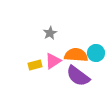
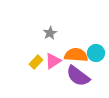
yellow rectangle: moved 1 px right, 3 px up; rotated 32 degrees counterclockwise
